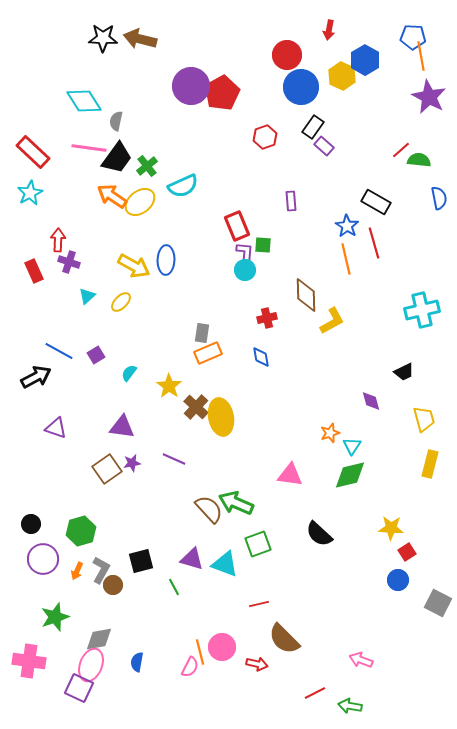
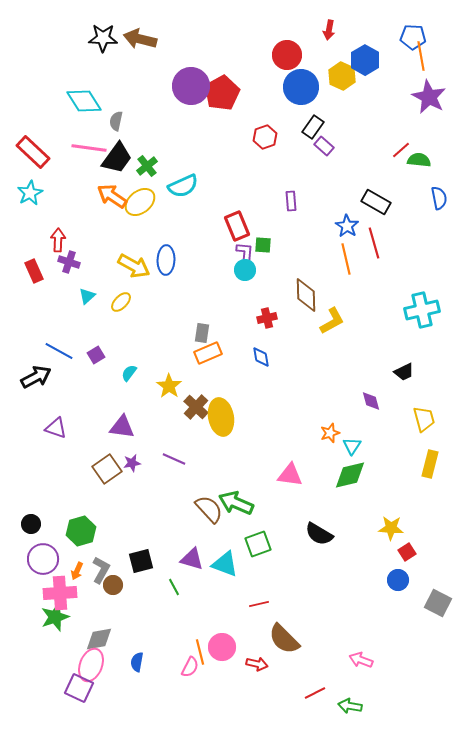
black semicircle at (319, 534): rotated 12 degrees counterclockwise
pink cross at (29, 661): moved 31 px right, 68 px up; rotated 12 degrees counterclockwise
